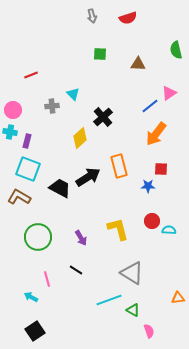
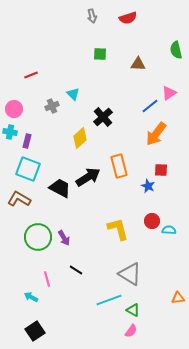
gray cross: rotated 16 degrees counterclockwise
pink circle: moved 1 px right, 1 px up
red square: moved 1 px down
blue star: rotated 24 degrees clockwise
brown L-shape: moved 2 px down
purple arrow: moved 17 px left
gray triangle: moved 2 px left, 1 px down
pink semicircle: moved 18 px left; rotated 56 degrees clockwise
